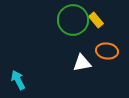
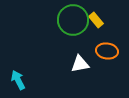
white triangle: moved 2 px left, 1 px down
